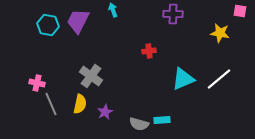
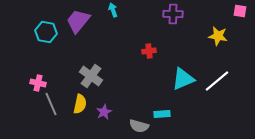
purple trapezoid: rotated 12 degrees clockwise
cyan hexagon: moved 2 px left, 7 px down
yellow star: moved 2 px left, 3 px down
white line: moved 2 px left, 2 px down
pink cross: moved 1 px right
purple star: moved 1 px left
cyan rectangle: moved 6 px up
gray semicircle: moved 2 px down
